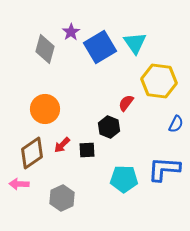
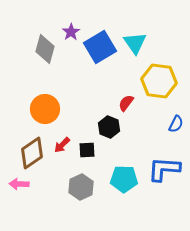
gray hexagon: moved 19 px right, 11 px up
